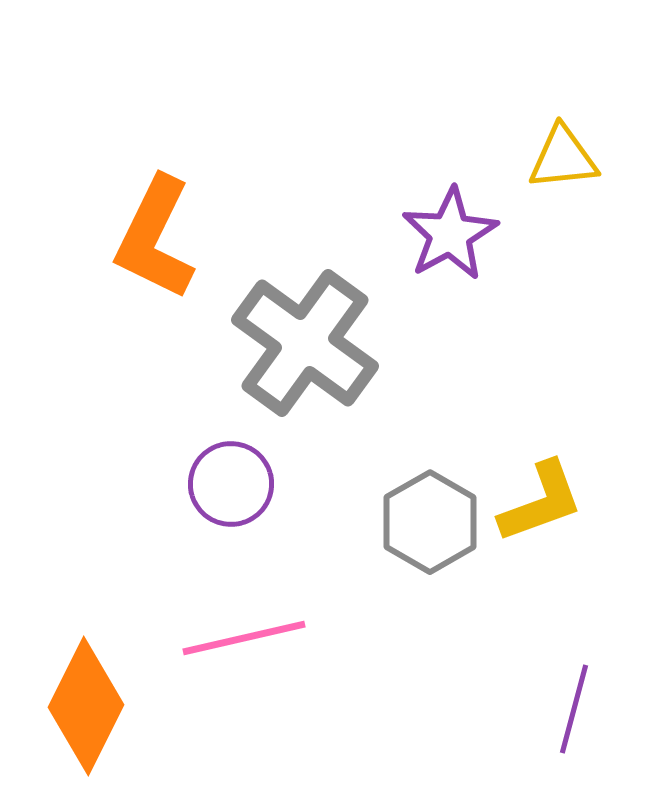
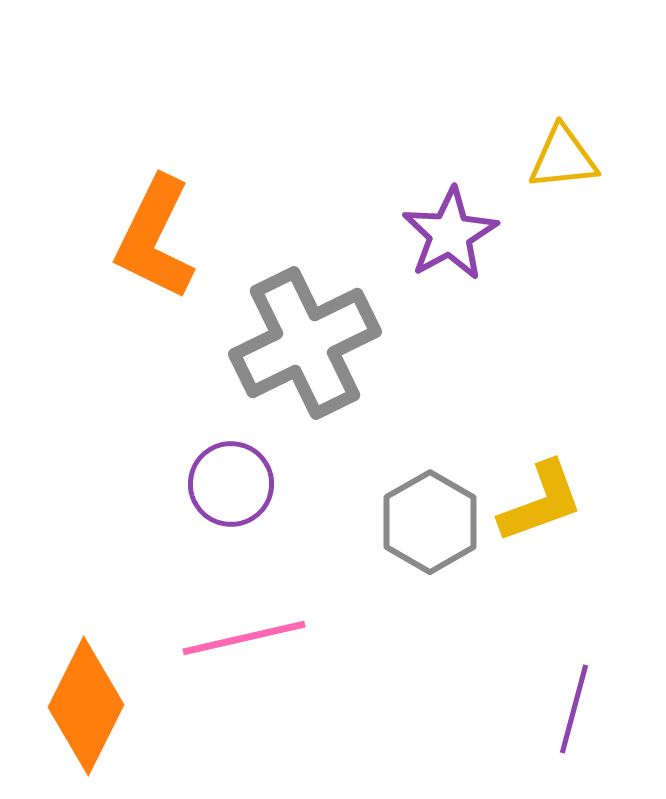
gray cross: rotated 28 degrees clockwise
